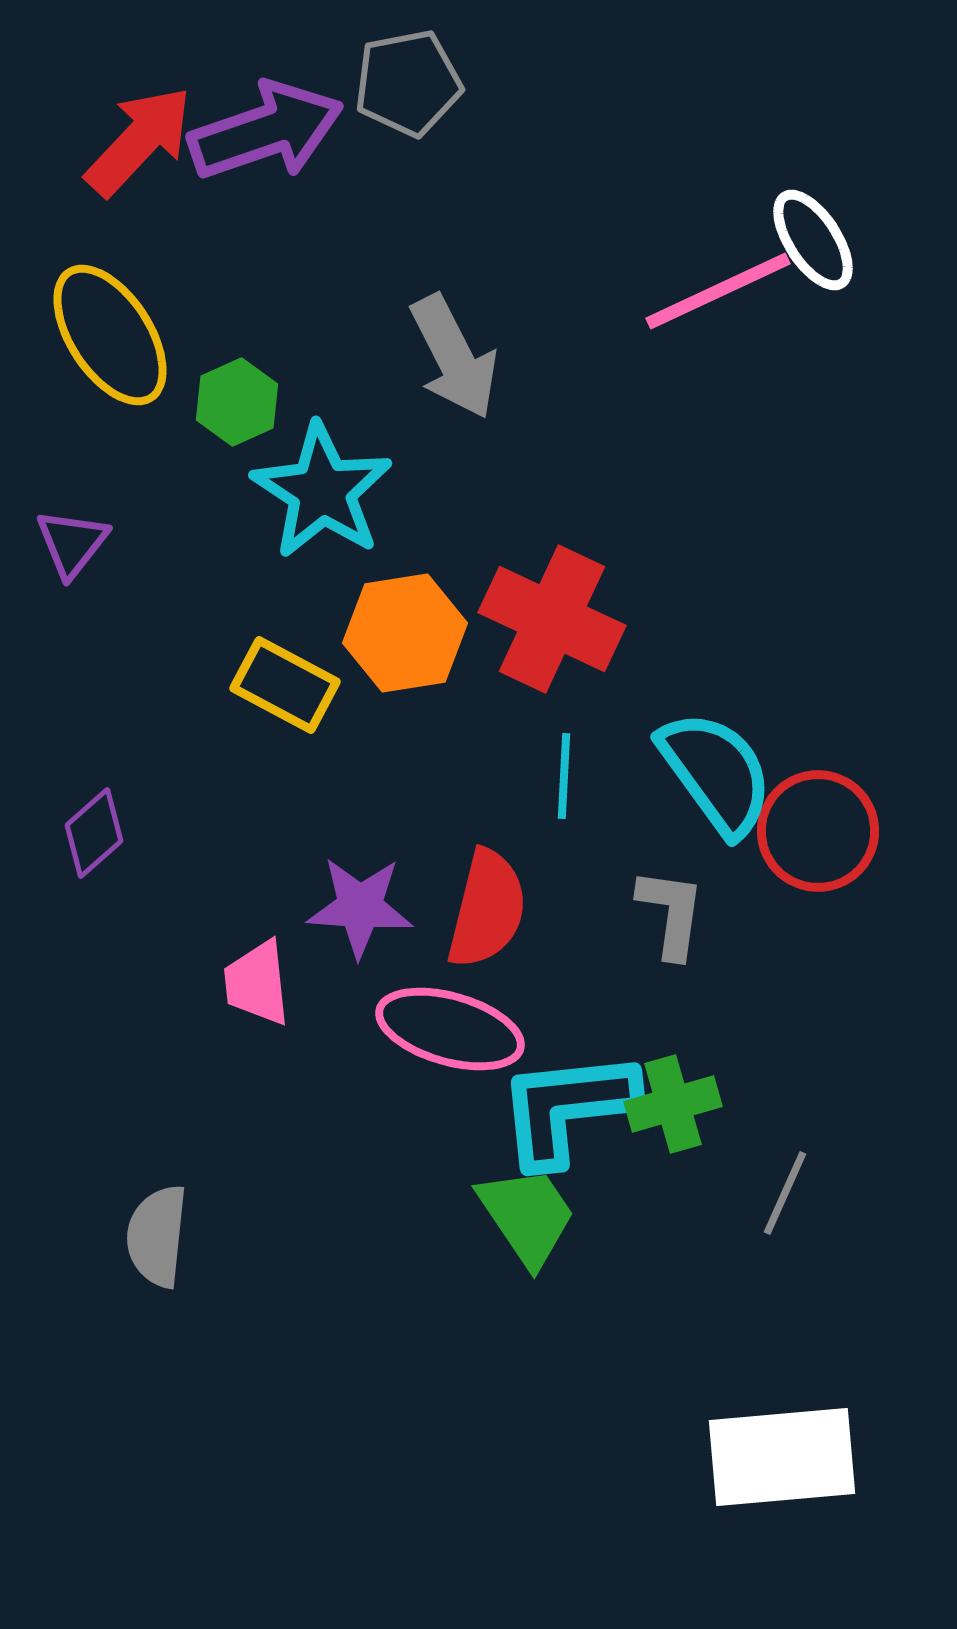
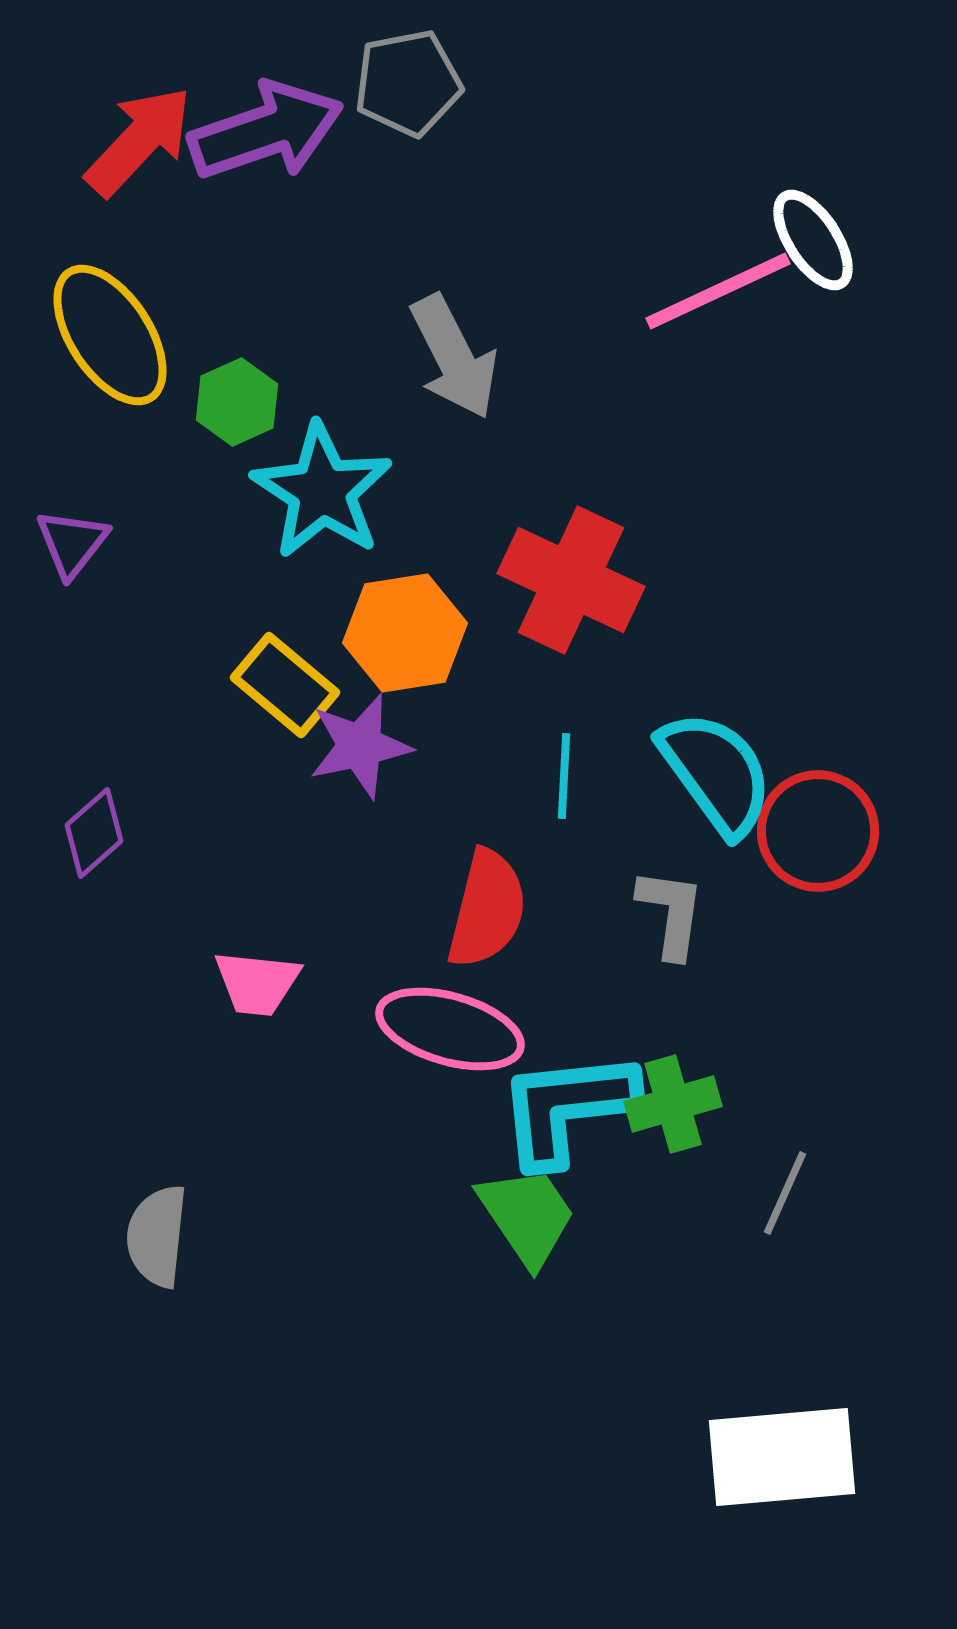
red cross: moved 19 px right, 39 px up
yellow rectangle: rotated 12 degrees clockwise
purple star: moved 161 px up; rotated 16 degrees counterclockwise
pink trapezoid: rotated 78 degrees counterclockwise
